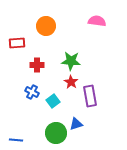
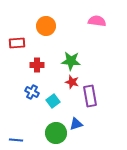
red star: moved 1 px right; rotated 16 degrees counterclockwise
